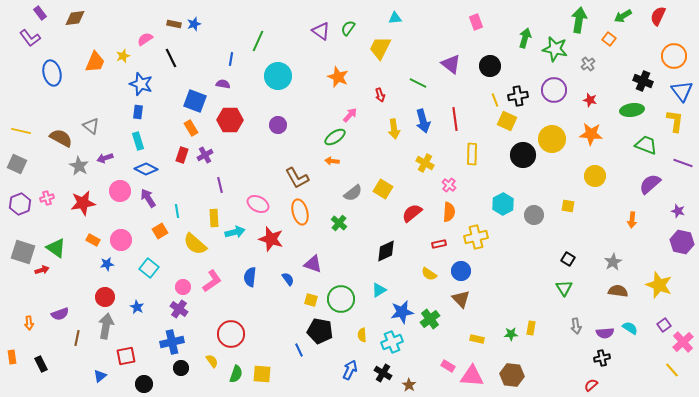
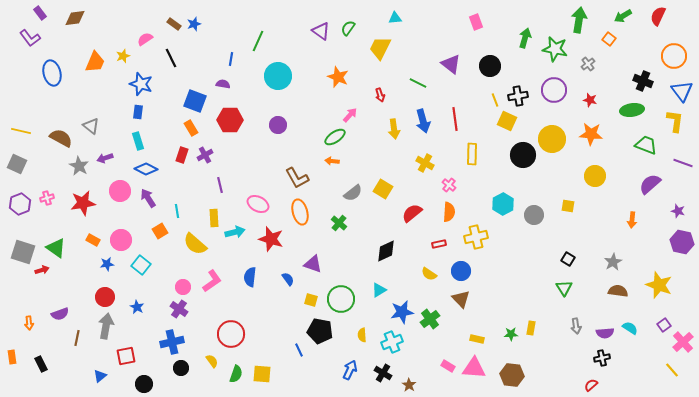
brown rectangle at (174, 24): rotated 24 degrees clockwise
cyan square at (149, 268): moved 8 px left, 3 px up
pink triangle at (472, 376): moved 2 px right, 8 px up
